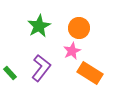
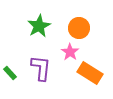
pink star: moved 2 px left, 1 px down; rotated 12 degrees counterclockwise
purple L-shape: rotated 32 degrees counterclockwise
